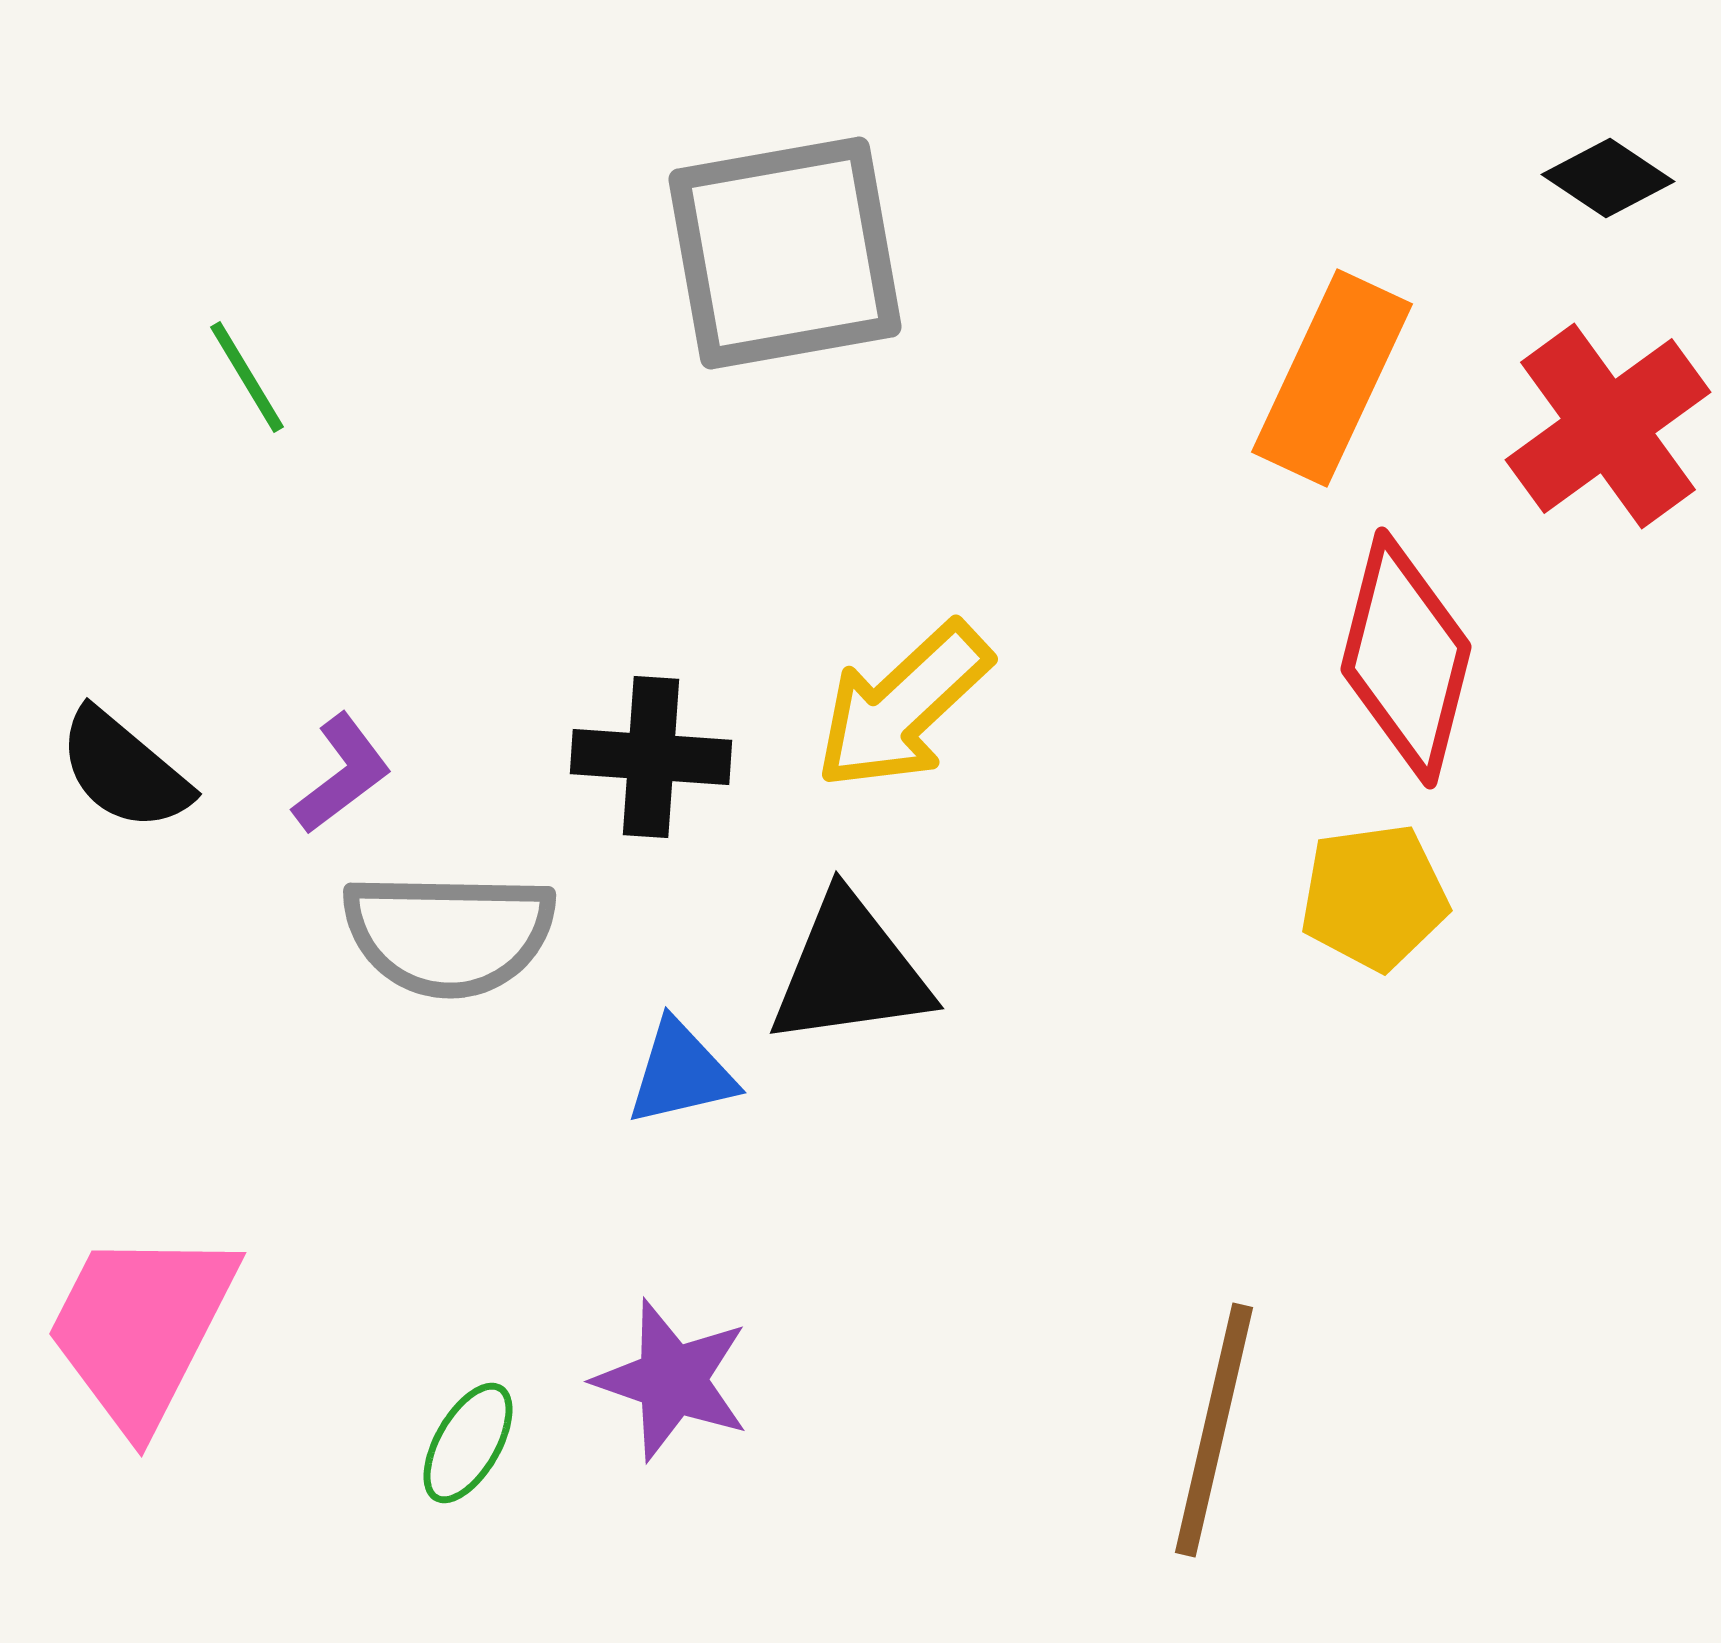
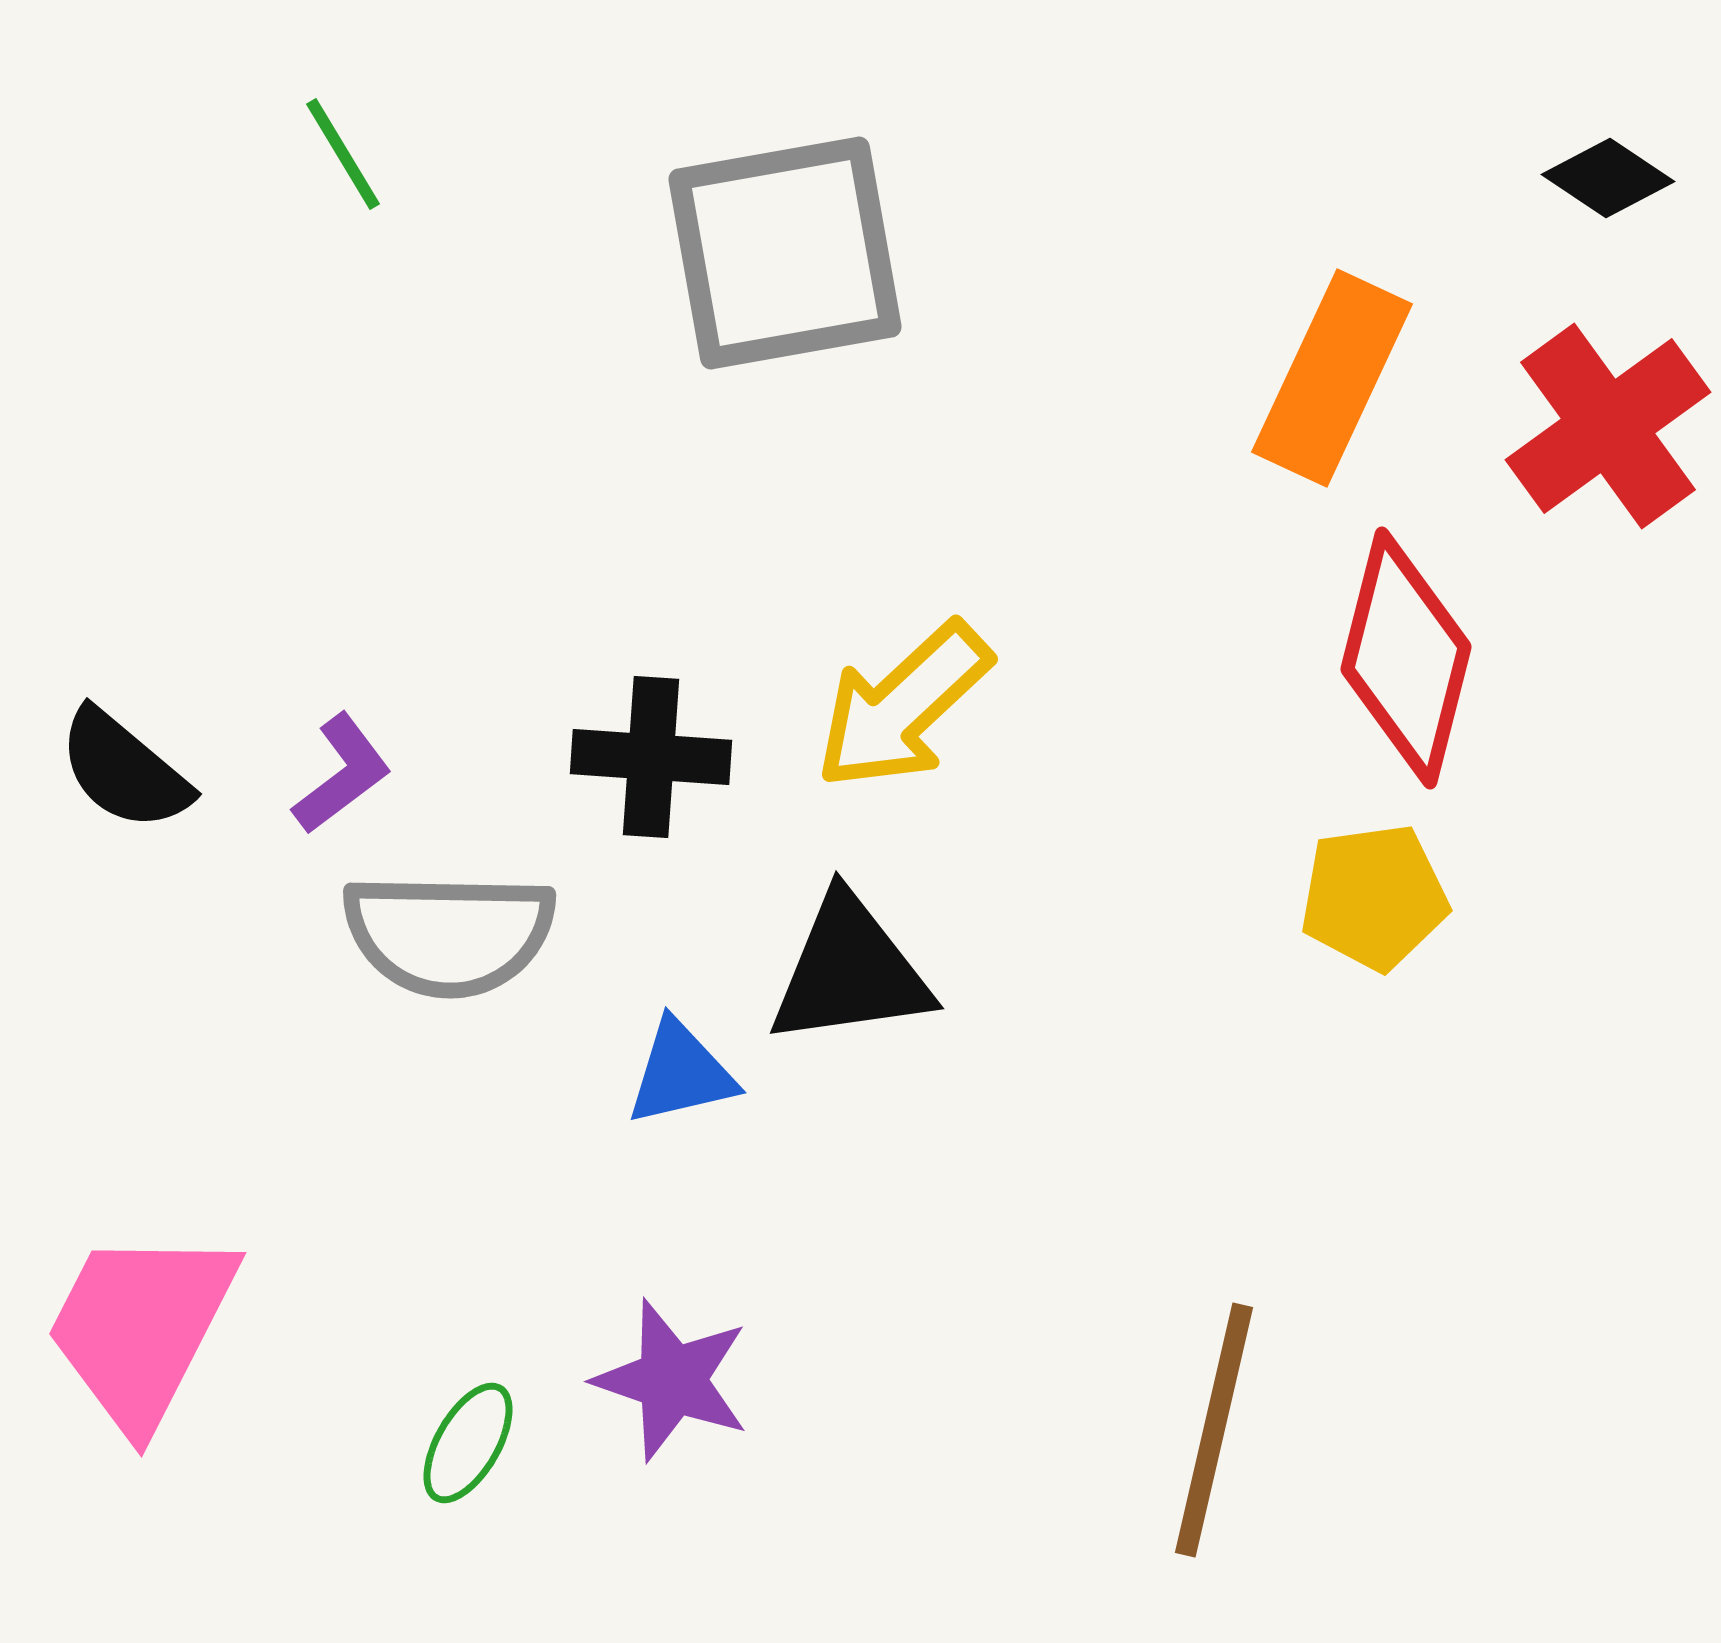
green line: moved 96 px right, 223 px up
